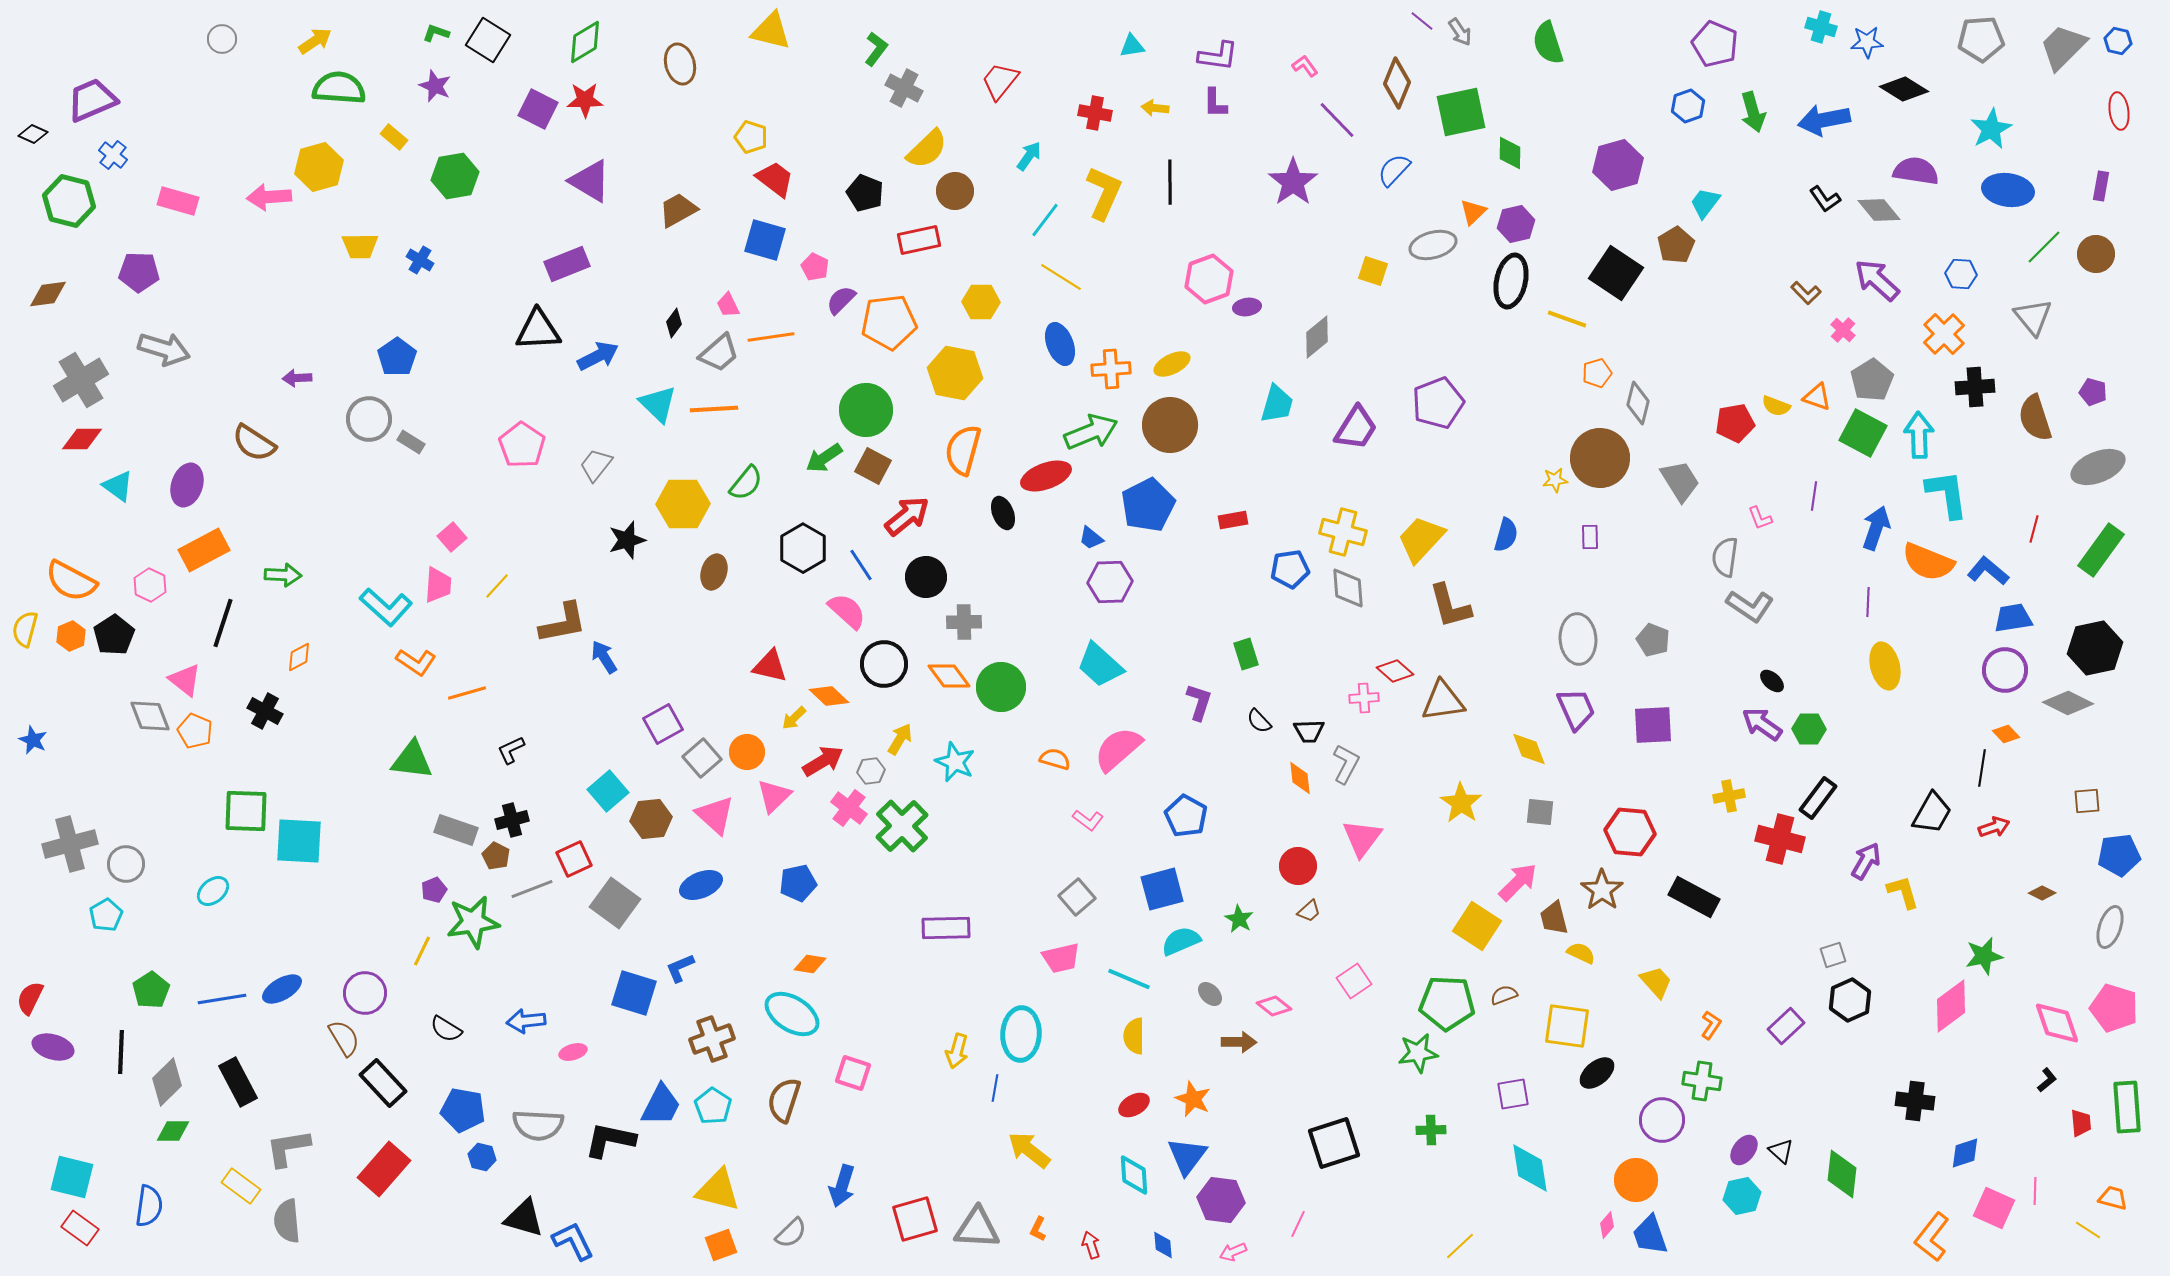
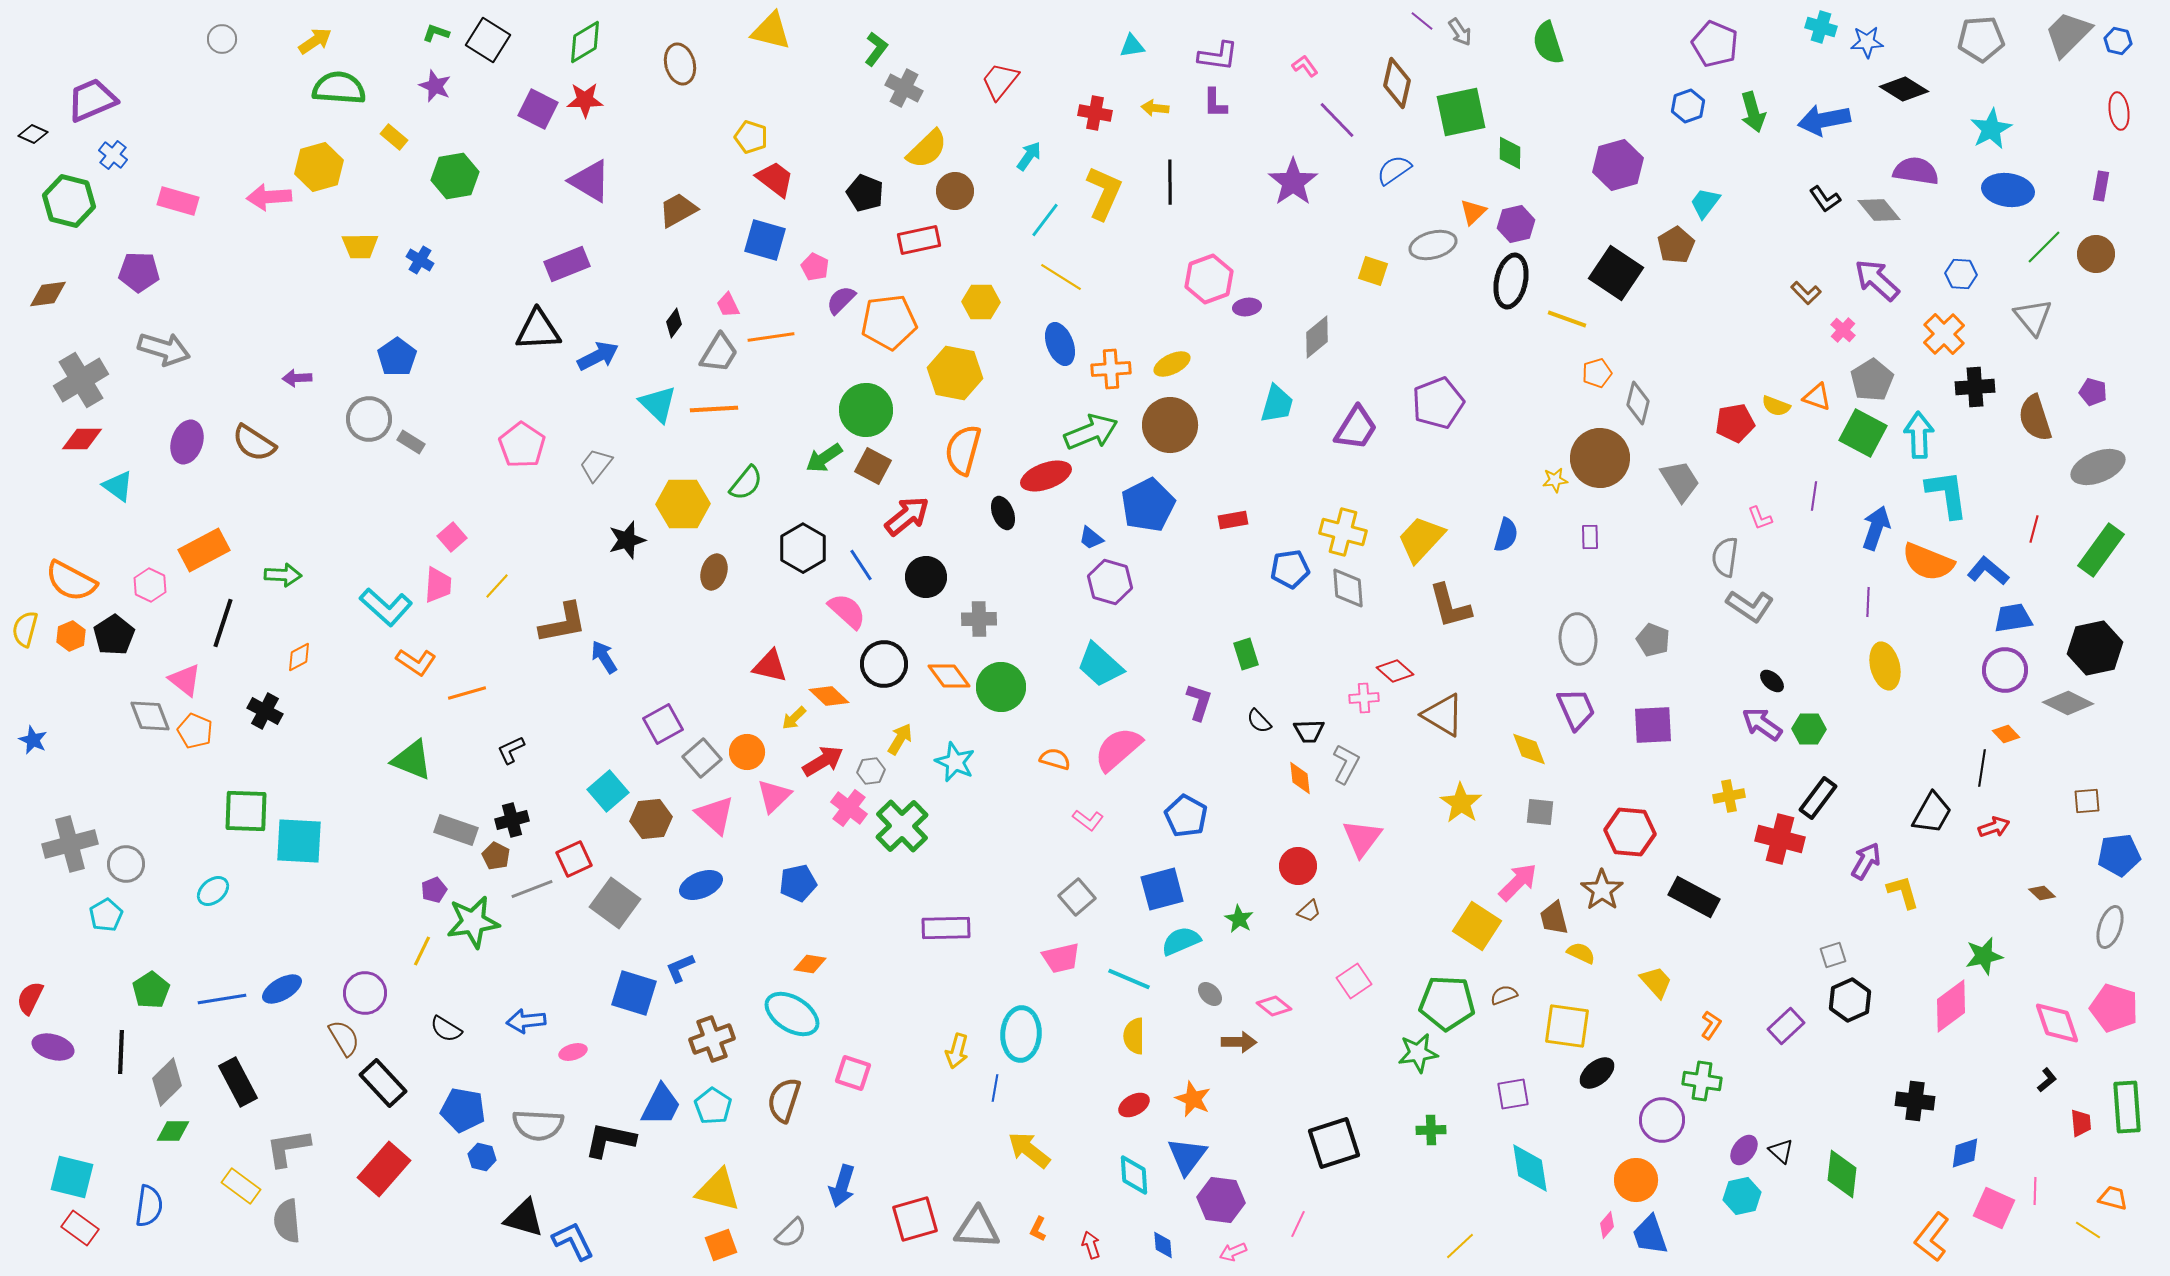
gray trapezoid at (2063, 47): moved 5 px right, 13 px up
brown diamond at (1397, 83): rotated 9 degrees counterclockwise
blue semicircle at (1394, 170): rotated 12 degrees clockwise
gray trapezoid at (719, 353): rotated 18 degrees counterclockwise
purple ellipse at (187, 485): moved 43 px up
purple hexagon at (1110, 582): rotated 18 degrees clockwise
gray cross at (964, 622): moved 15 px right, 3 px up
brown triangle at (1443, 701): moved 14 px down; rotated 39 degrees clockwise
green triangle at (412, 760): rotated 15 degrees clockwise
brown diamond at (2042, 893): rotated 16 degrees clockwise
